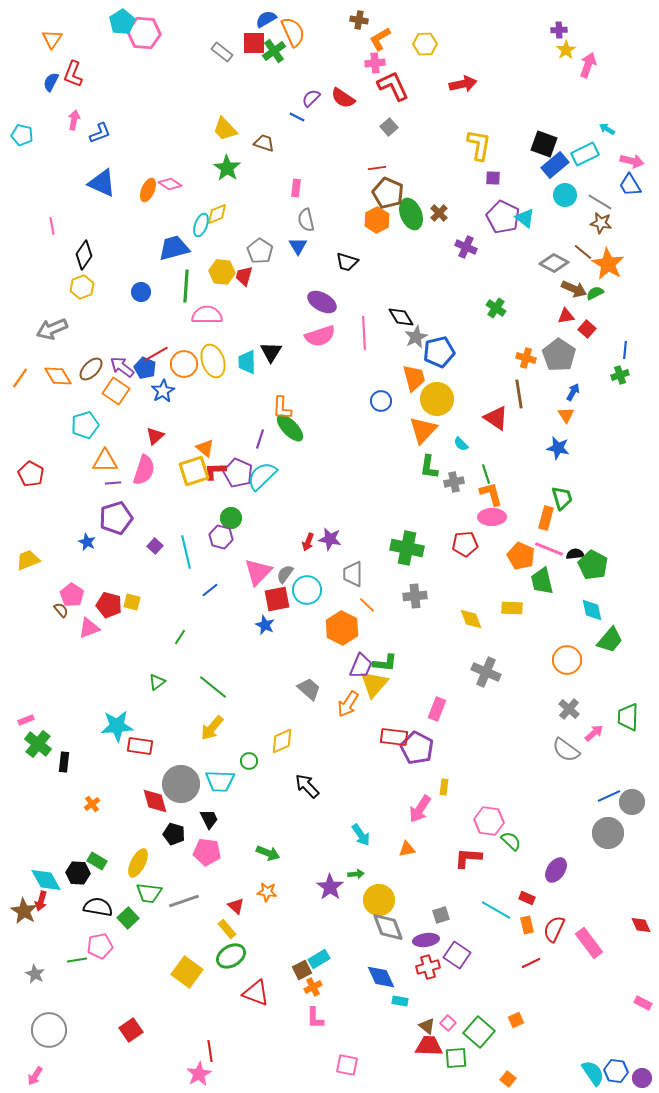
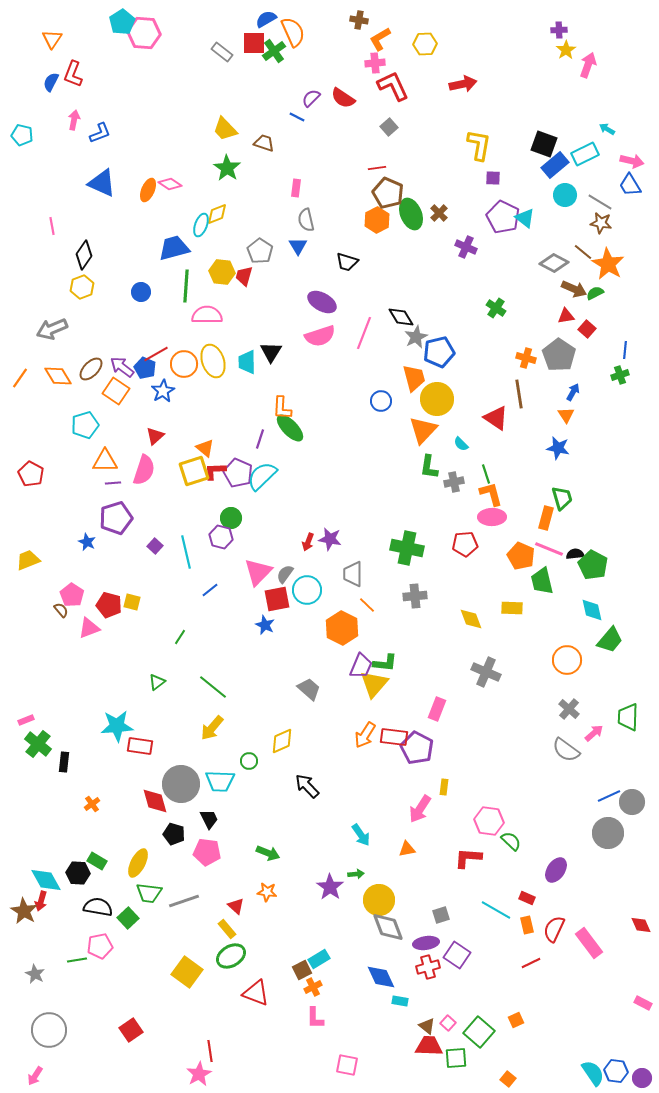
pink line at (364, 333): rotated 24 degrees clockwise
orange arrow at (348, 704): moved 17 px right, 31 px down
purple ellipse at (426, 940): moved 3 px down
